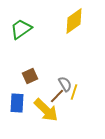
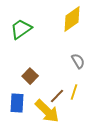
yellow diamond: moved 2 px left, 2 px up
brown square: rotated 21 degrees counterclockwise
gray semicircle: moved 13 px right, 23 px up
yellow arrow: moved 1 px right, 1 px down
